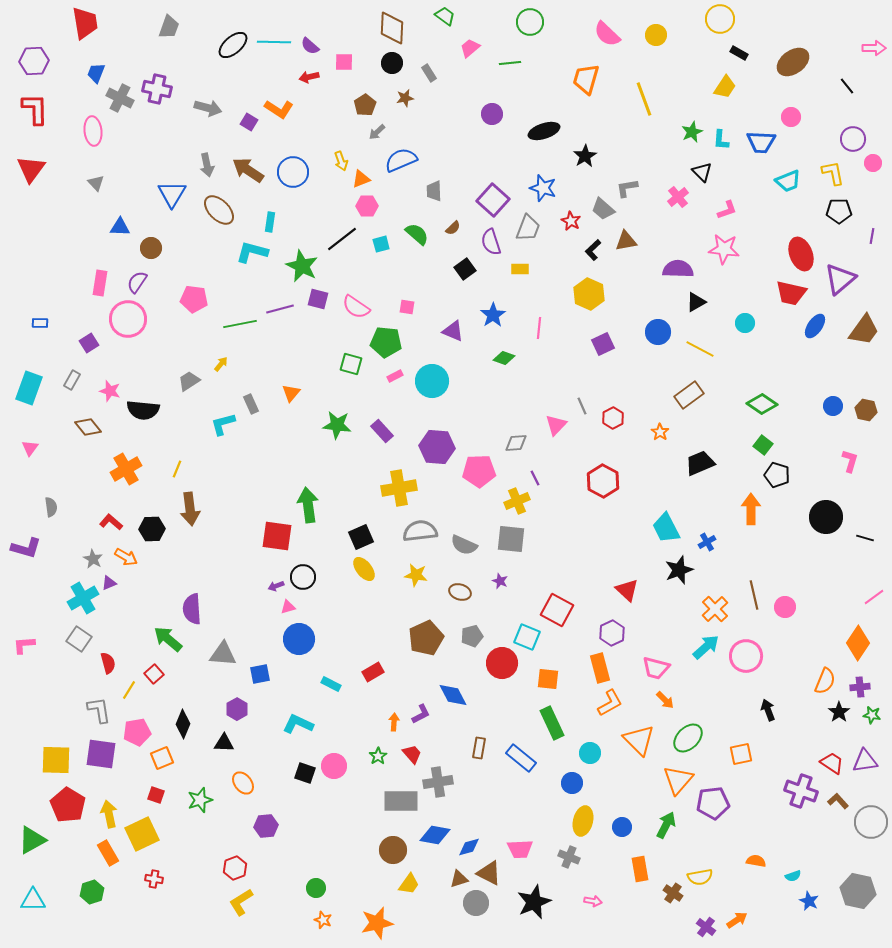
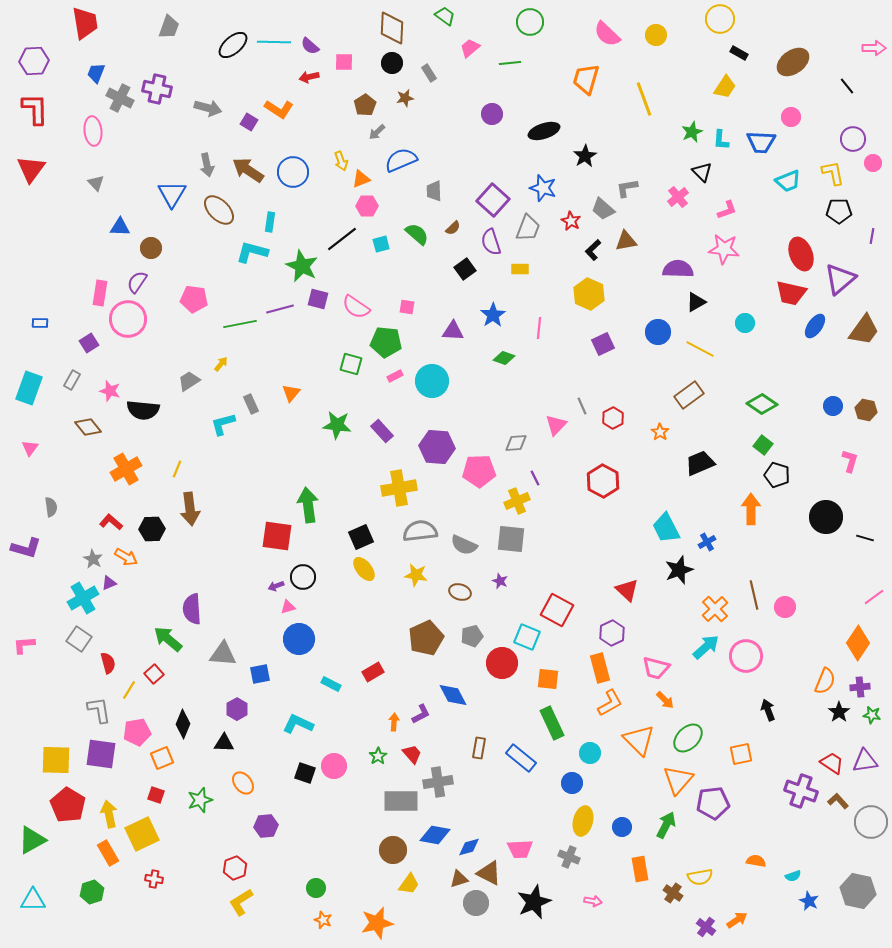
pink rectangle at (100, 283): moved 10 px down
purple triangle at (453, 331): rotated 20 degrees counterclockwise
